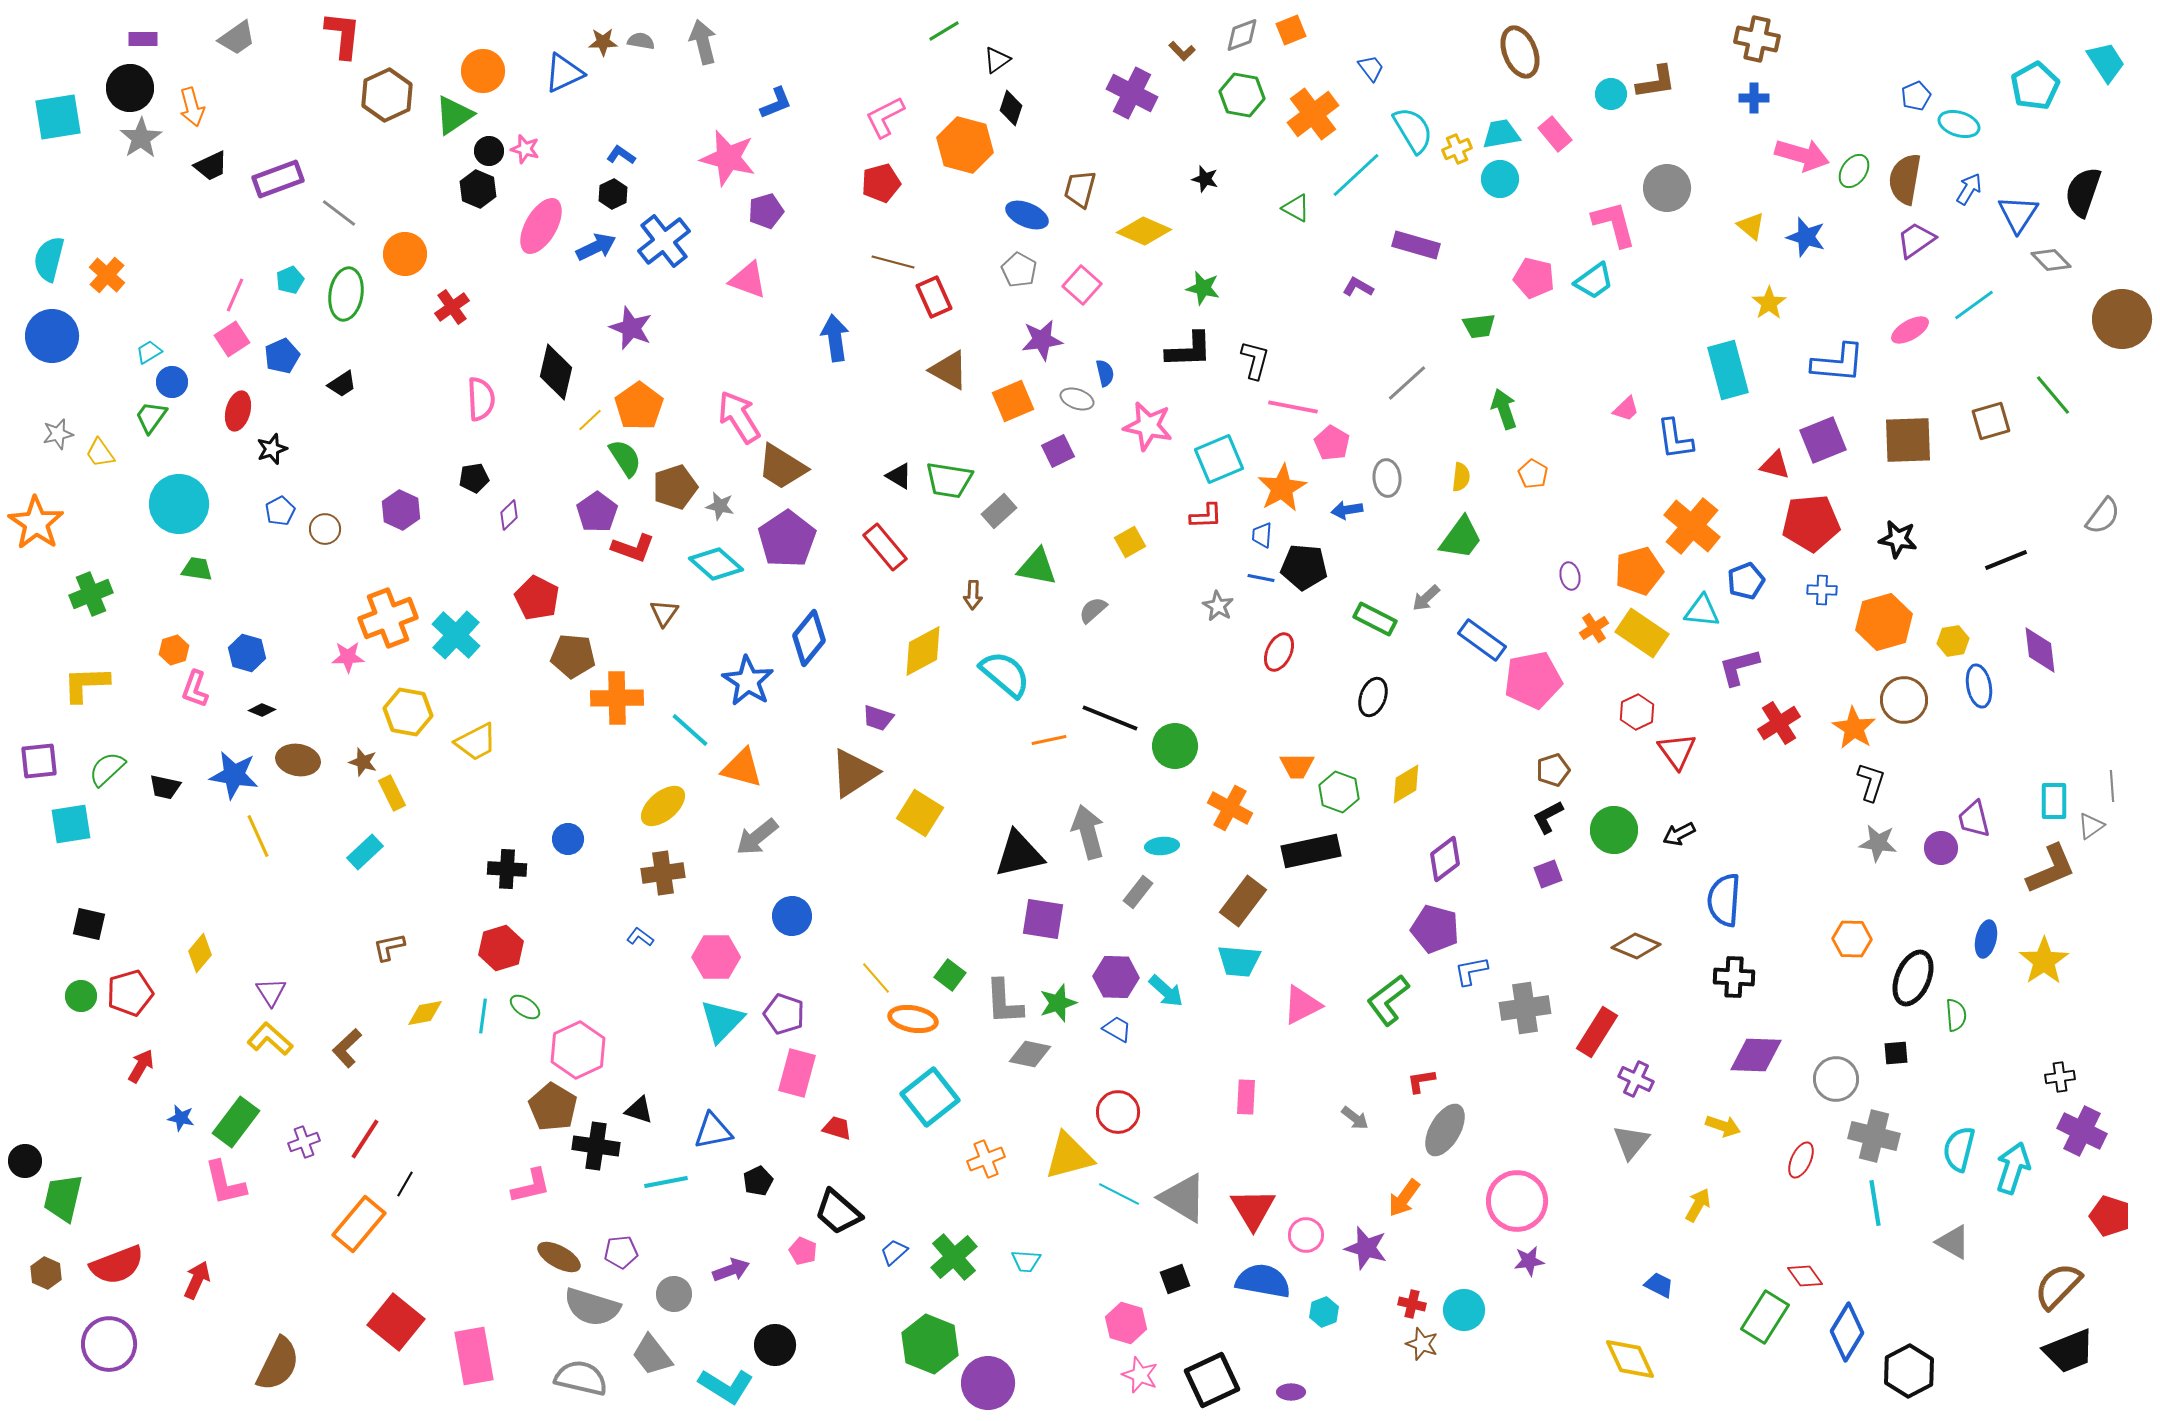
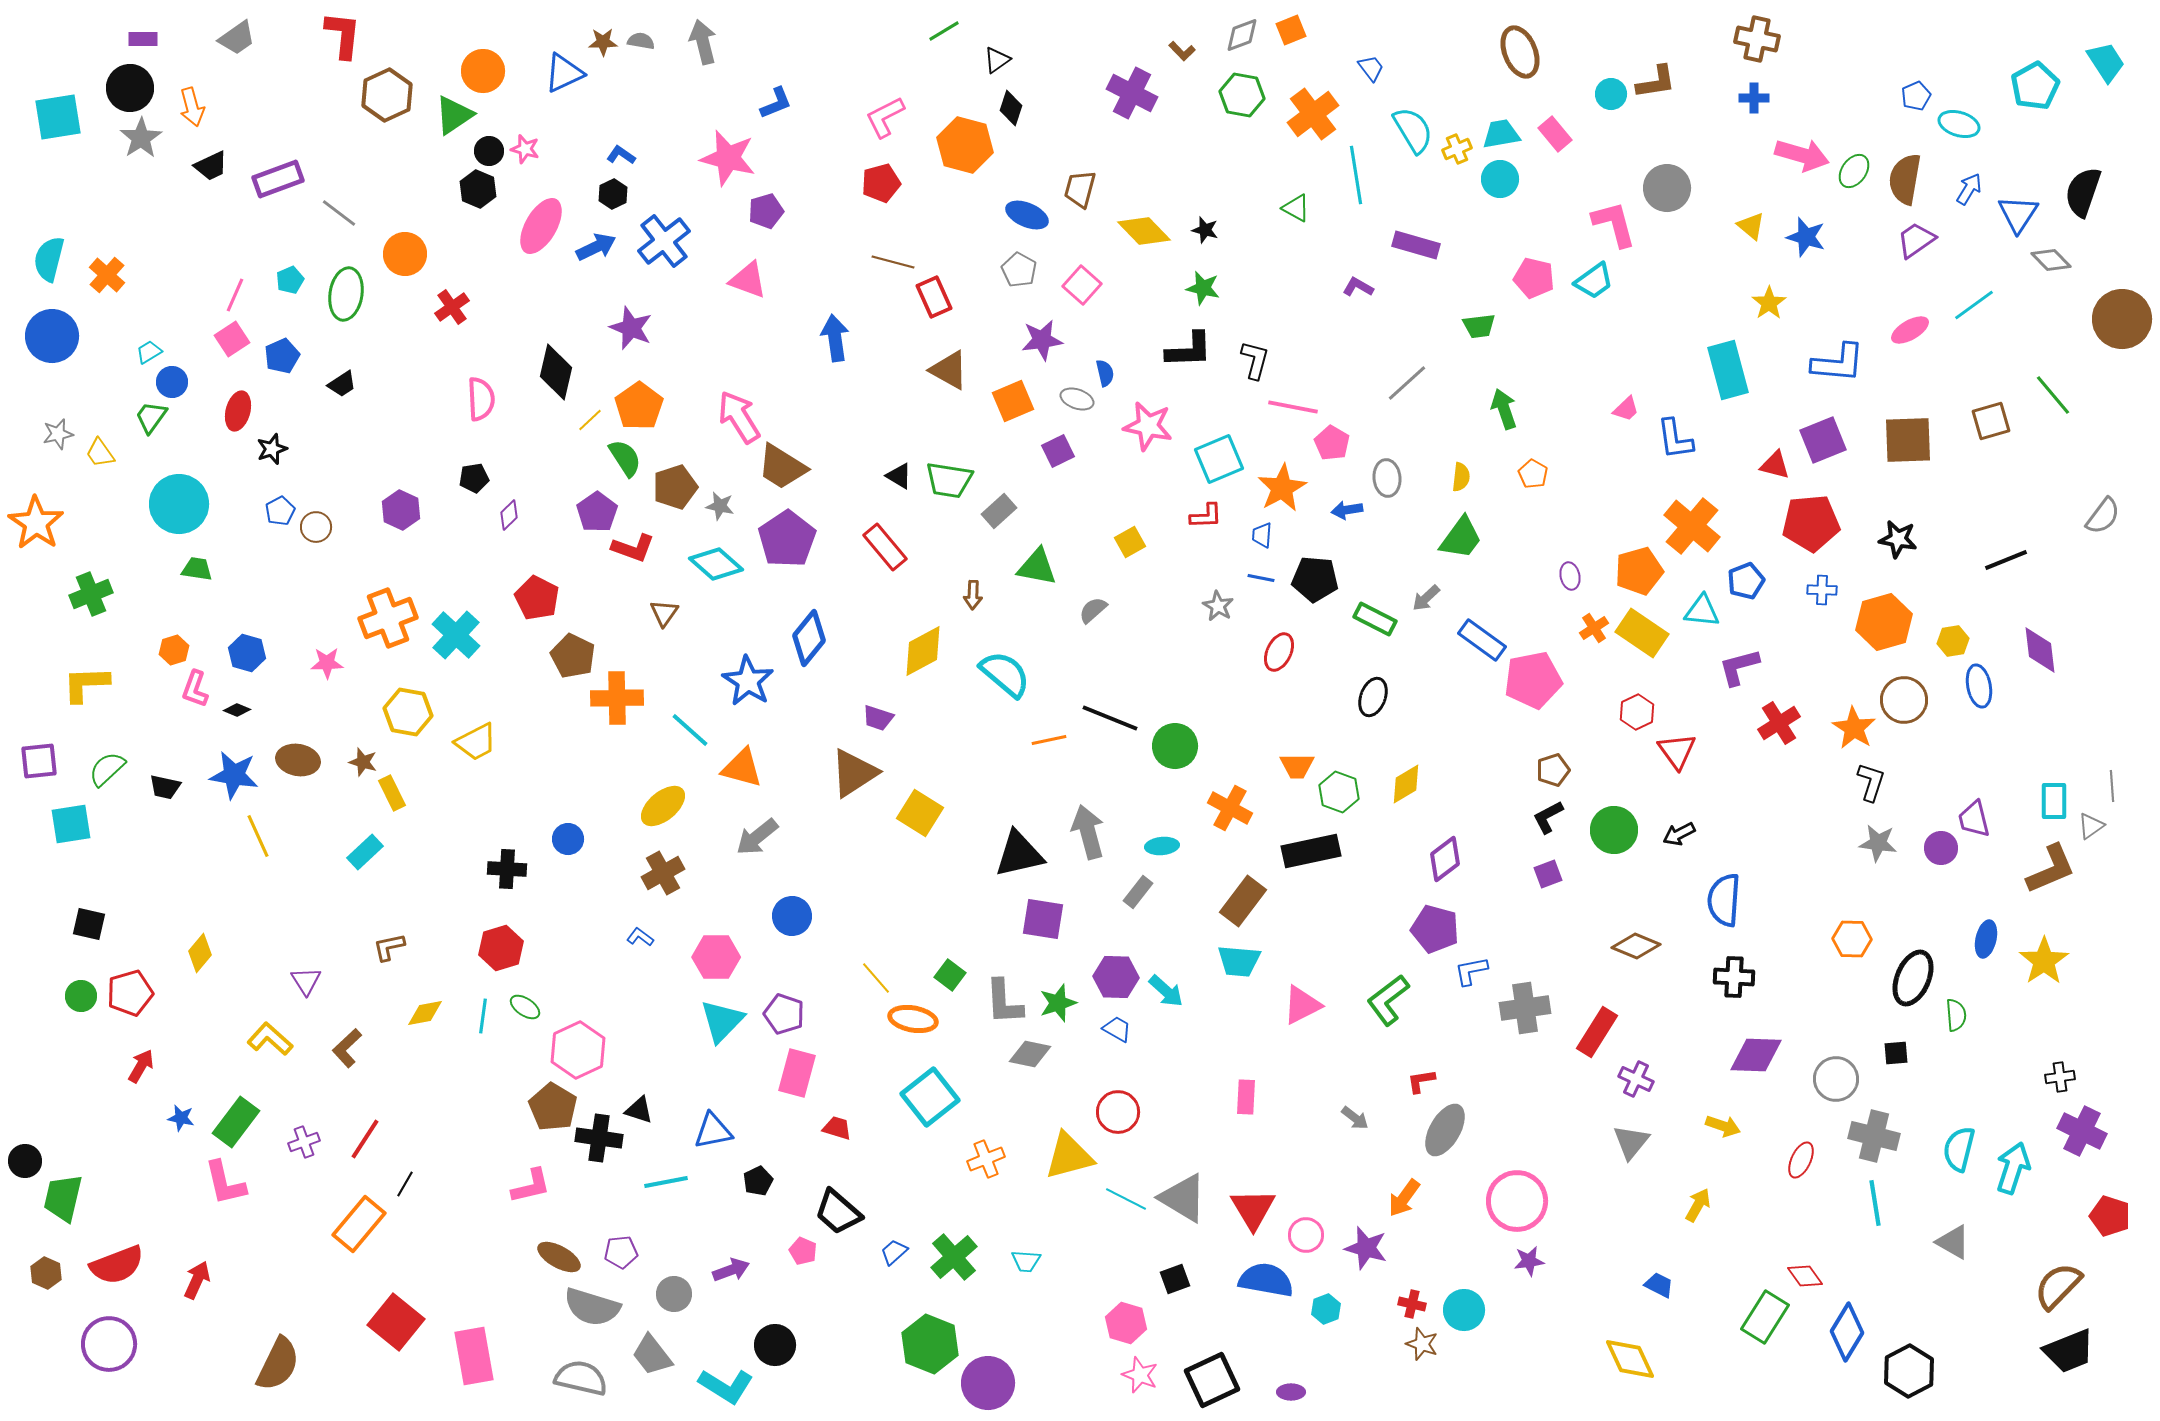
cyan line at (1356, 175): rotated 56 degrees counterclockwise
black star at (1205, 179): moved 51 px down
yellow diamond at (1144, 231): rotated 22 degrees clockwise
brown circle at (325, 529): moved 9 px left, 2 px up
black pentagon at (1304, 567): moved 11 px right, 12 px down
brown pentagon at (573, 656): rotated 21 degrees clockwise
pink star at (348, 657): moved 21 px left, 6 px down
black diamond at (262, 710): moved 25 px left
brown cross at (663, 873): rotated 21 degrees counterclockwise
purple triangle at (271, 992): moved 35 px right, 11 px up
black cross at (596, 1146): moved 3 px right, 8 px up
cyan line at (1119, 1194): moved 7 px right, 5 px down
blue semicircle at (1263, 1281): moved 3 px right, 1 px up
cyan hexagon at (1324, 1312): moved 2 px right, 3 px up
